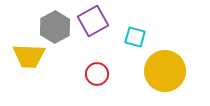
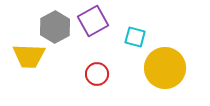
yellow circle: moved 3 px up
